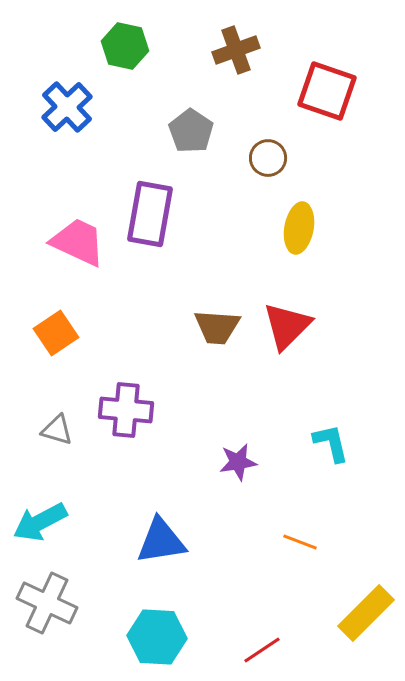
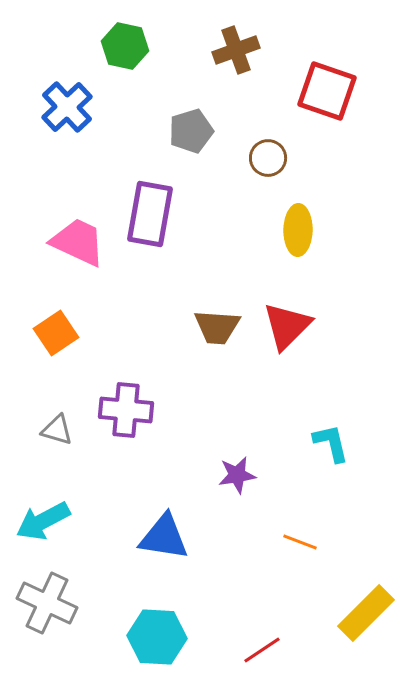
gray pentagon: rotated 21 degrees clockwise
yellow ellipse: moved 1 px left, 2 px down; rotated 9 degrees counterclockwise
purple star: moved 1 px left, 13 px down
cyan arrow: moved 3 px right, 1 px up
blue triangle: moved 3 px right, 4 px up; rotated 18 degrees clockwise
